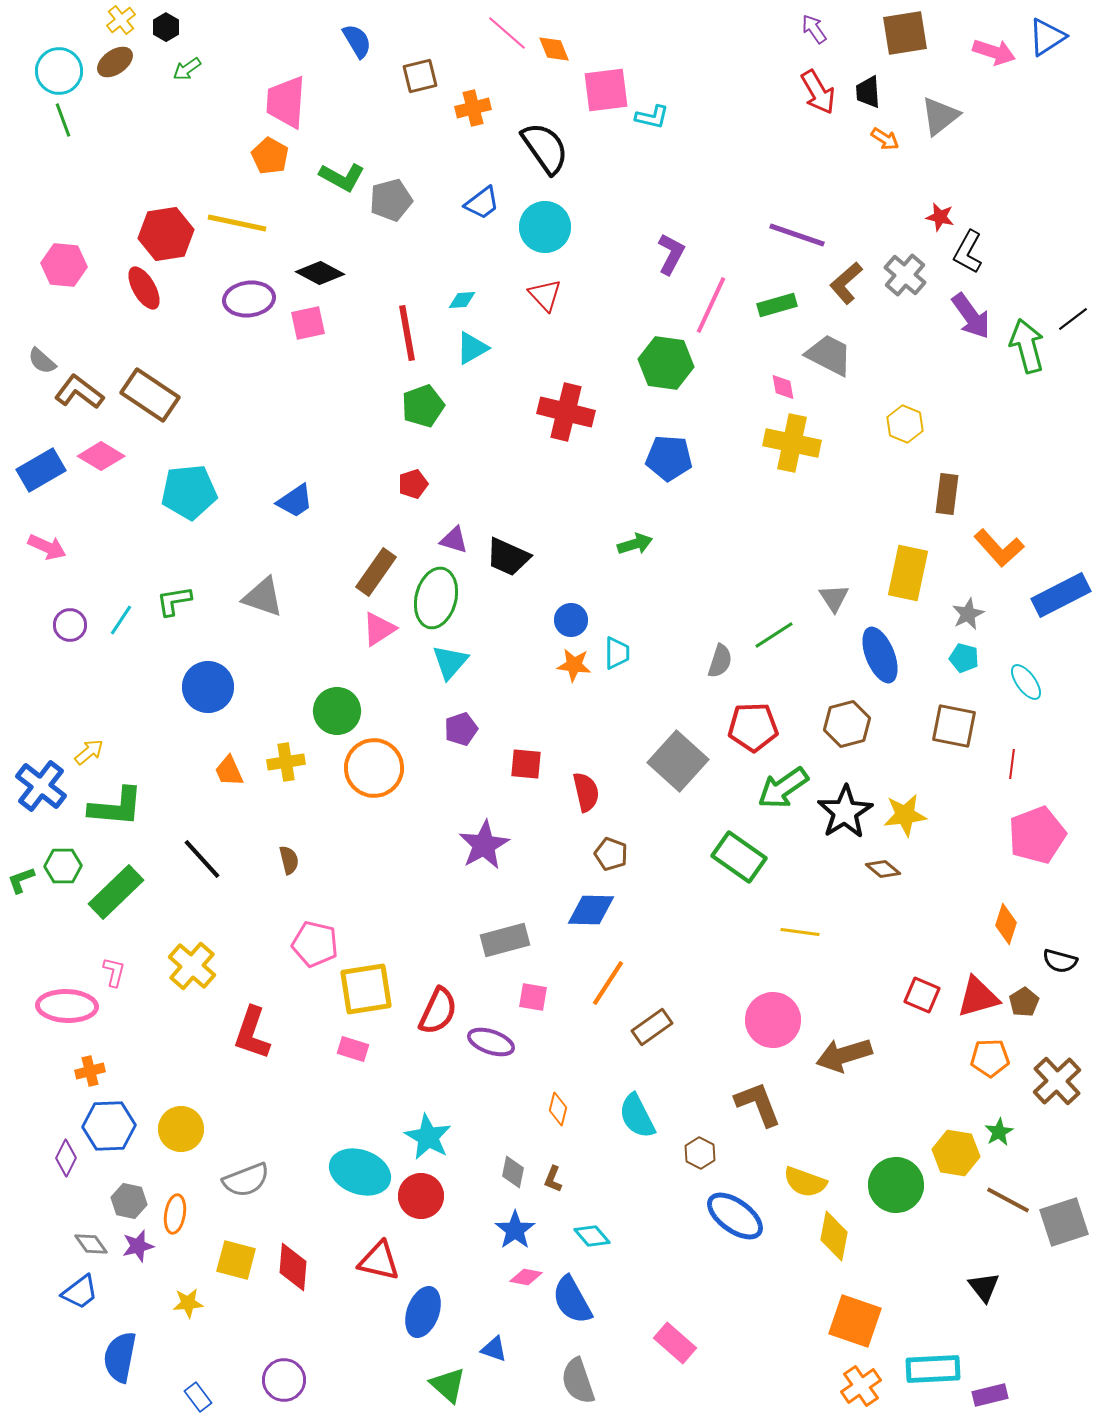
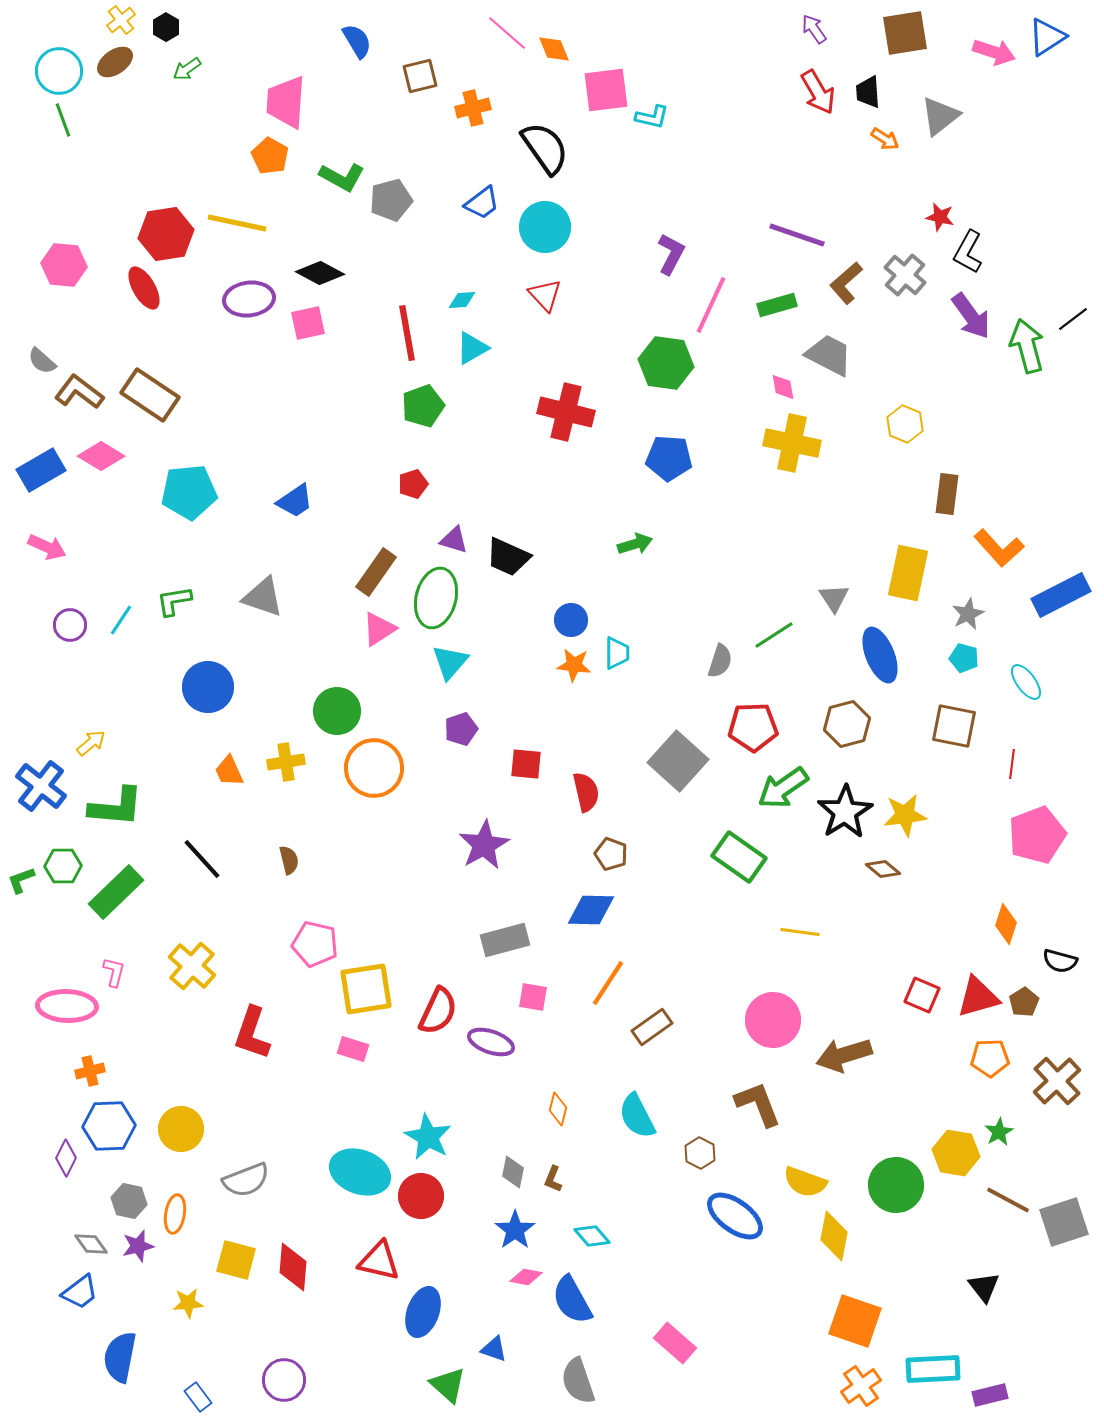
yellow arrow at (89, 752): moved 2 px right, 9 px up
